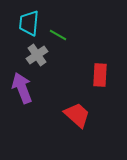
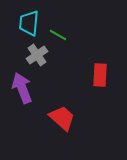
red trapezoid: moved 15 px left, 3 px down
